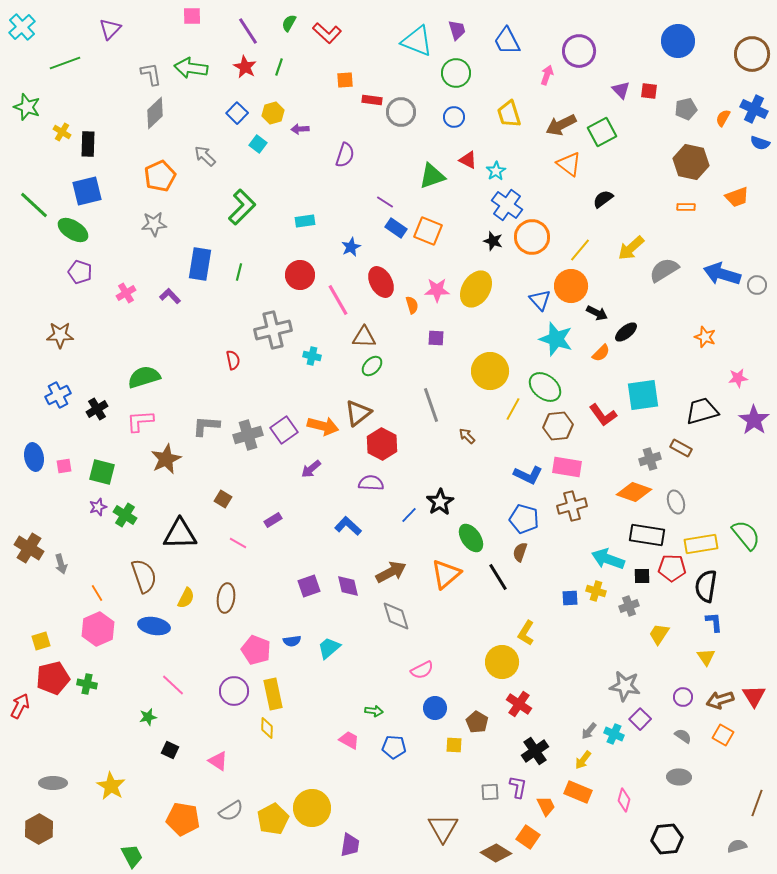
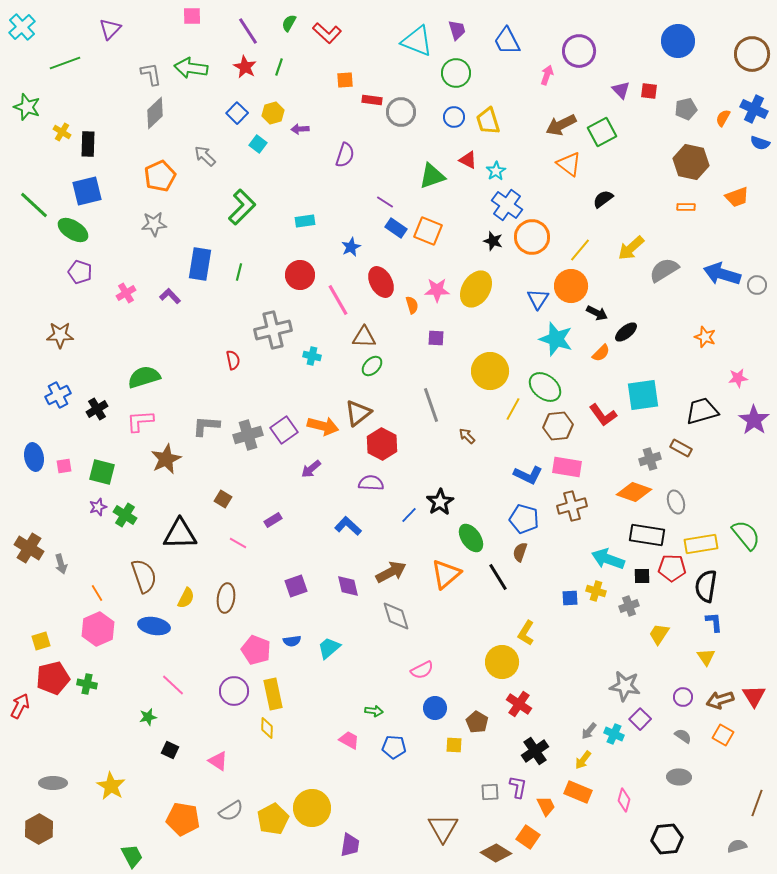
yellow trapezoid at (509, 114): moved 21 px left, 7 px down
blue triangle at (540, 300): moved 2 px left, 1 px up; rotated 15 degrees clockwise
purple square at (309, 586): moved 13 px left
